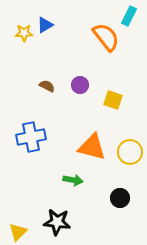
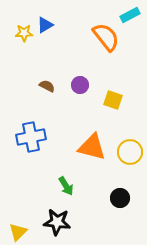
cyan rectangle: moved 1 px right, 1 px up; rotated 36 degrees clockwise
green arrow: moved 7 px left, 6 px down; rotated 48 degrees clockwise
